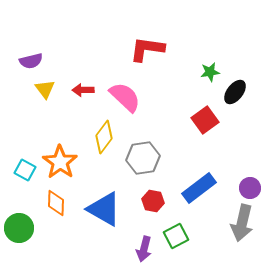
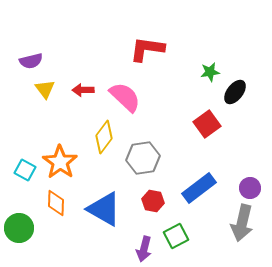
red square: moved 2 px right, 4 px down
